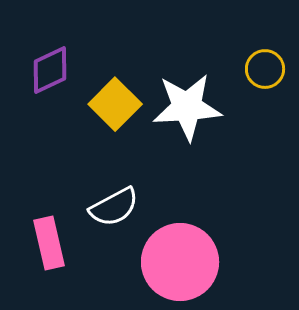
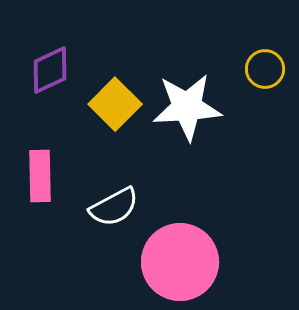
pink rectangle: moved 9 px left, 67 px up; rotated 12 degrees clockwise
